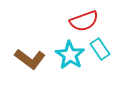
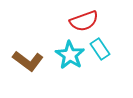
brown L-shape: moved 2 px left, 2 px down
